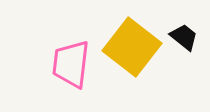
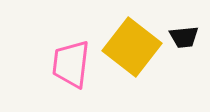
black trapezoid: rotated 136 degrees clockwise
